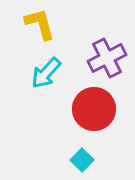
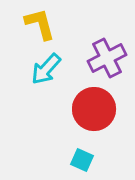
cyan arrow: moved 4 px up
cyan square: rotated 20 degrees counterclockwise
